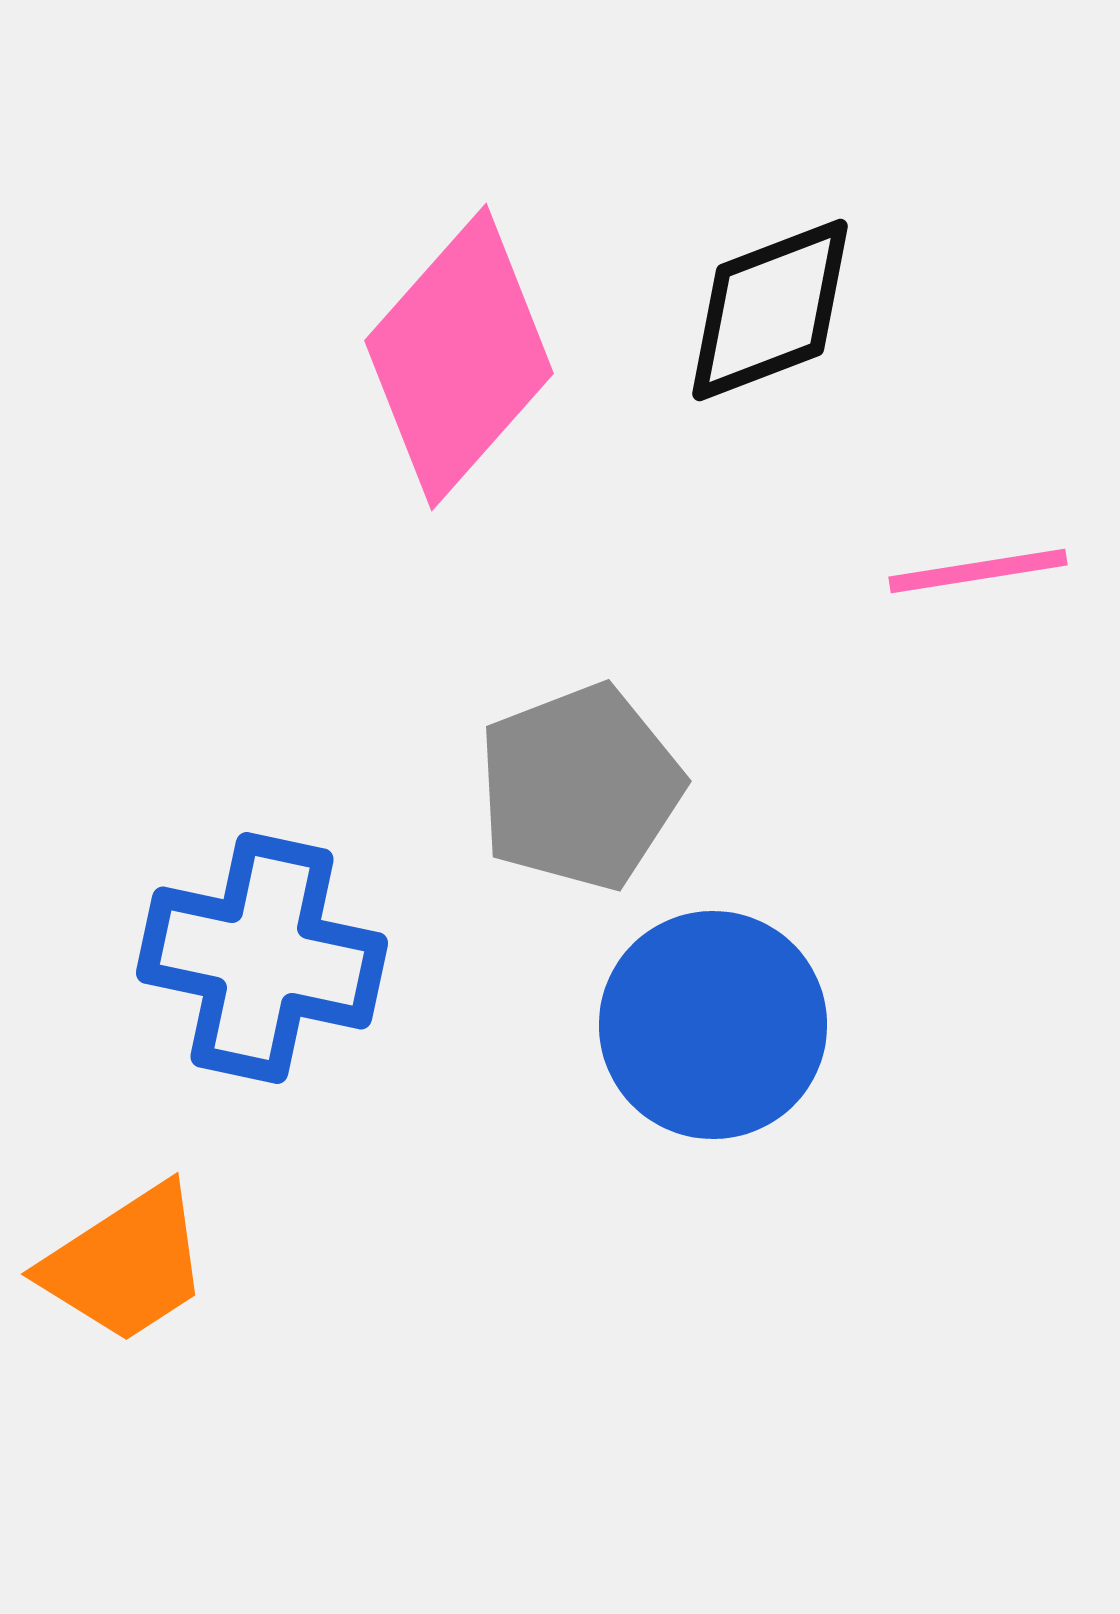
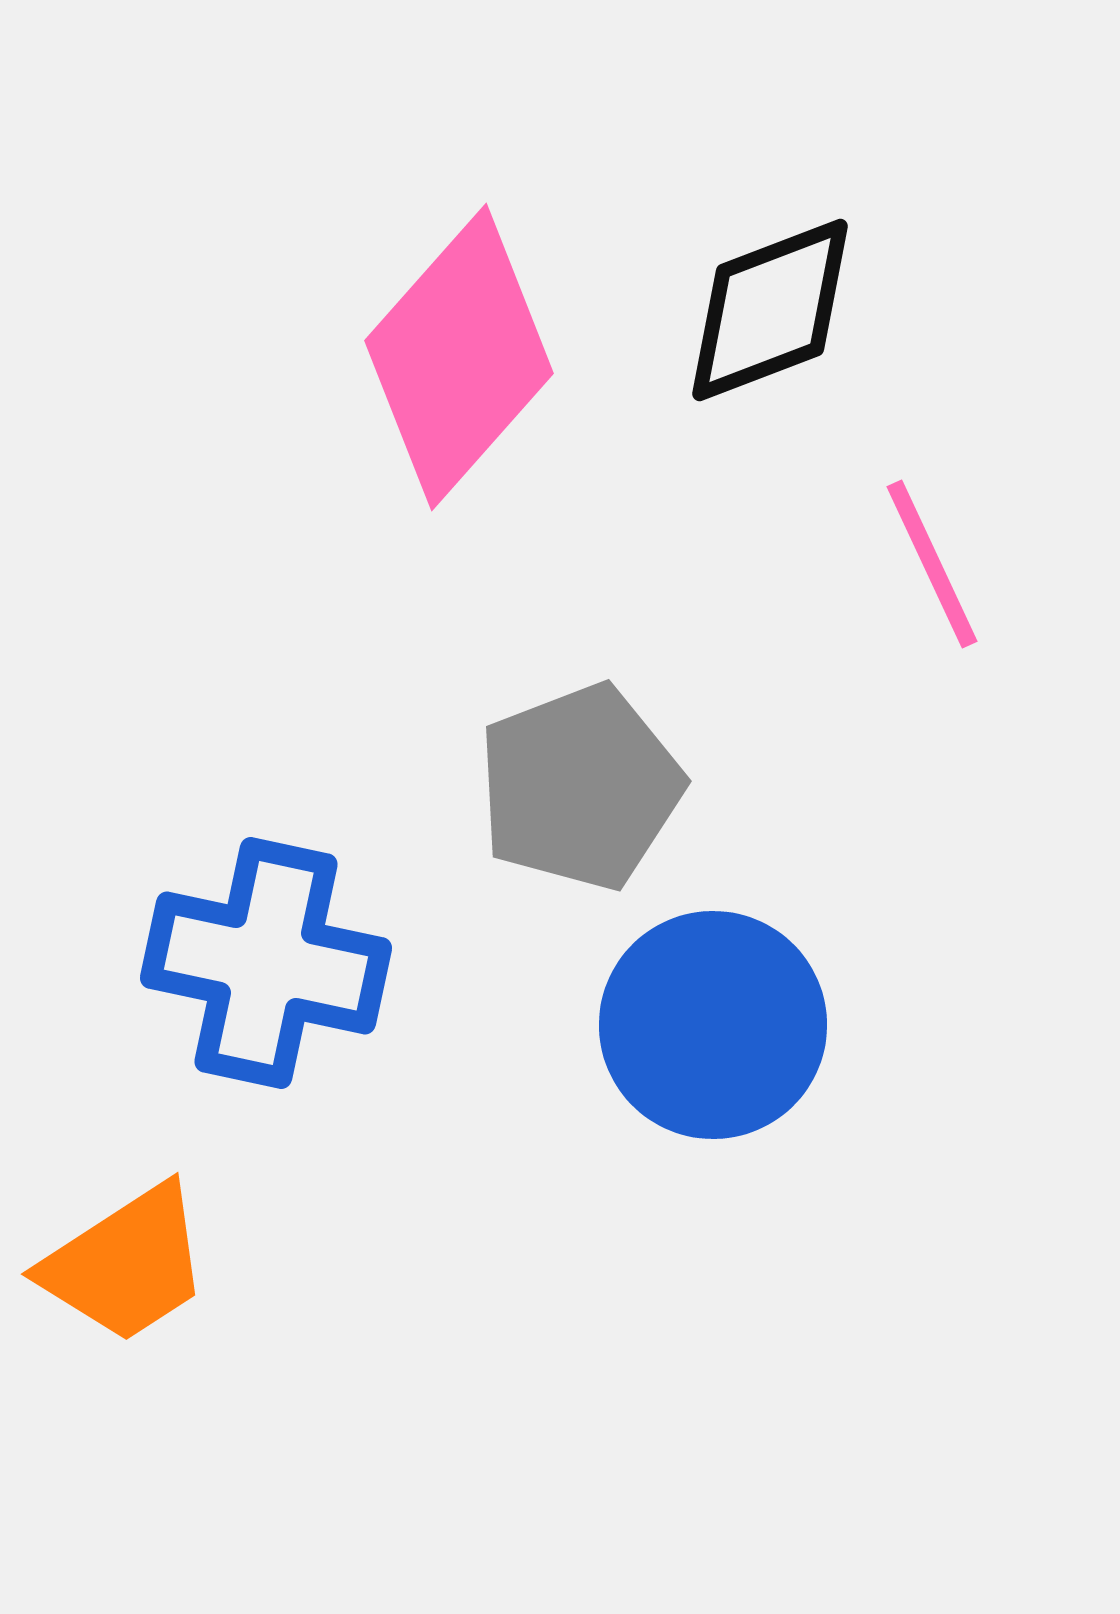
pink line: moved 46 px left, 7 px up; rotated 74 degrees clockwise
blue cross: moved 4 px right, 5 px down
